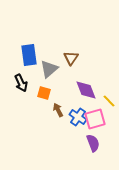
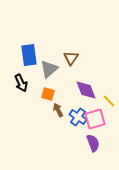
orange square: moved 4 px right, 1 px down
